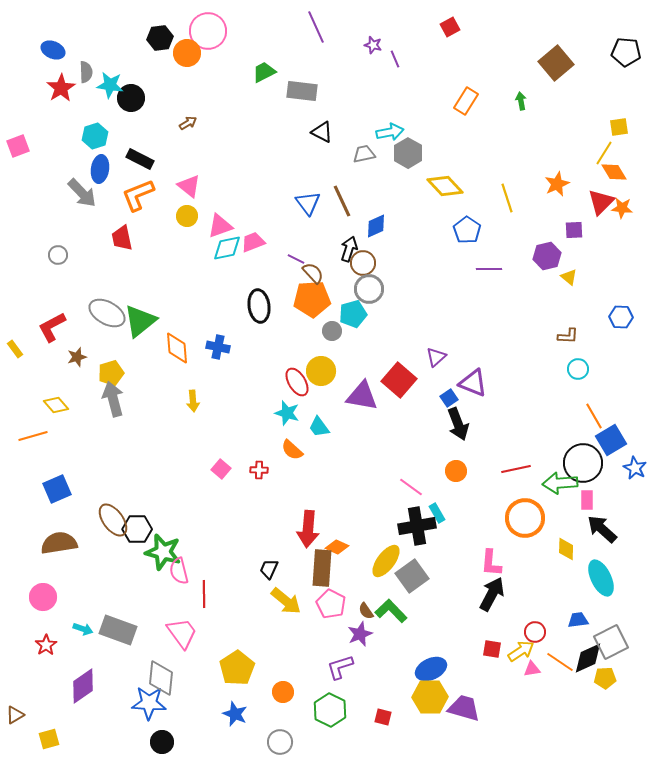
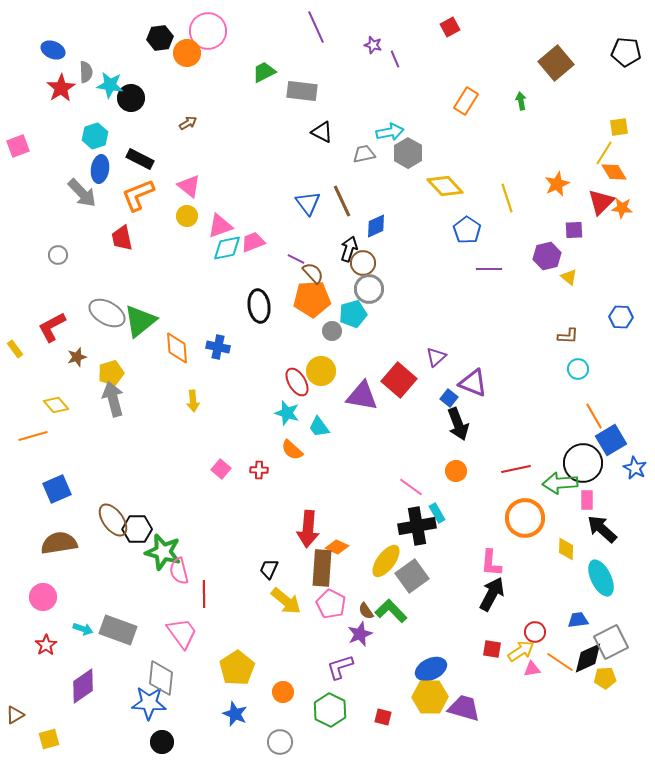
blue square at (449, 398): rotated 18 degrees counterclockwise
